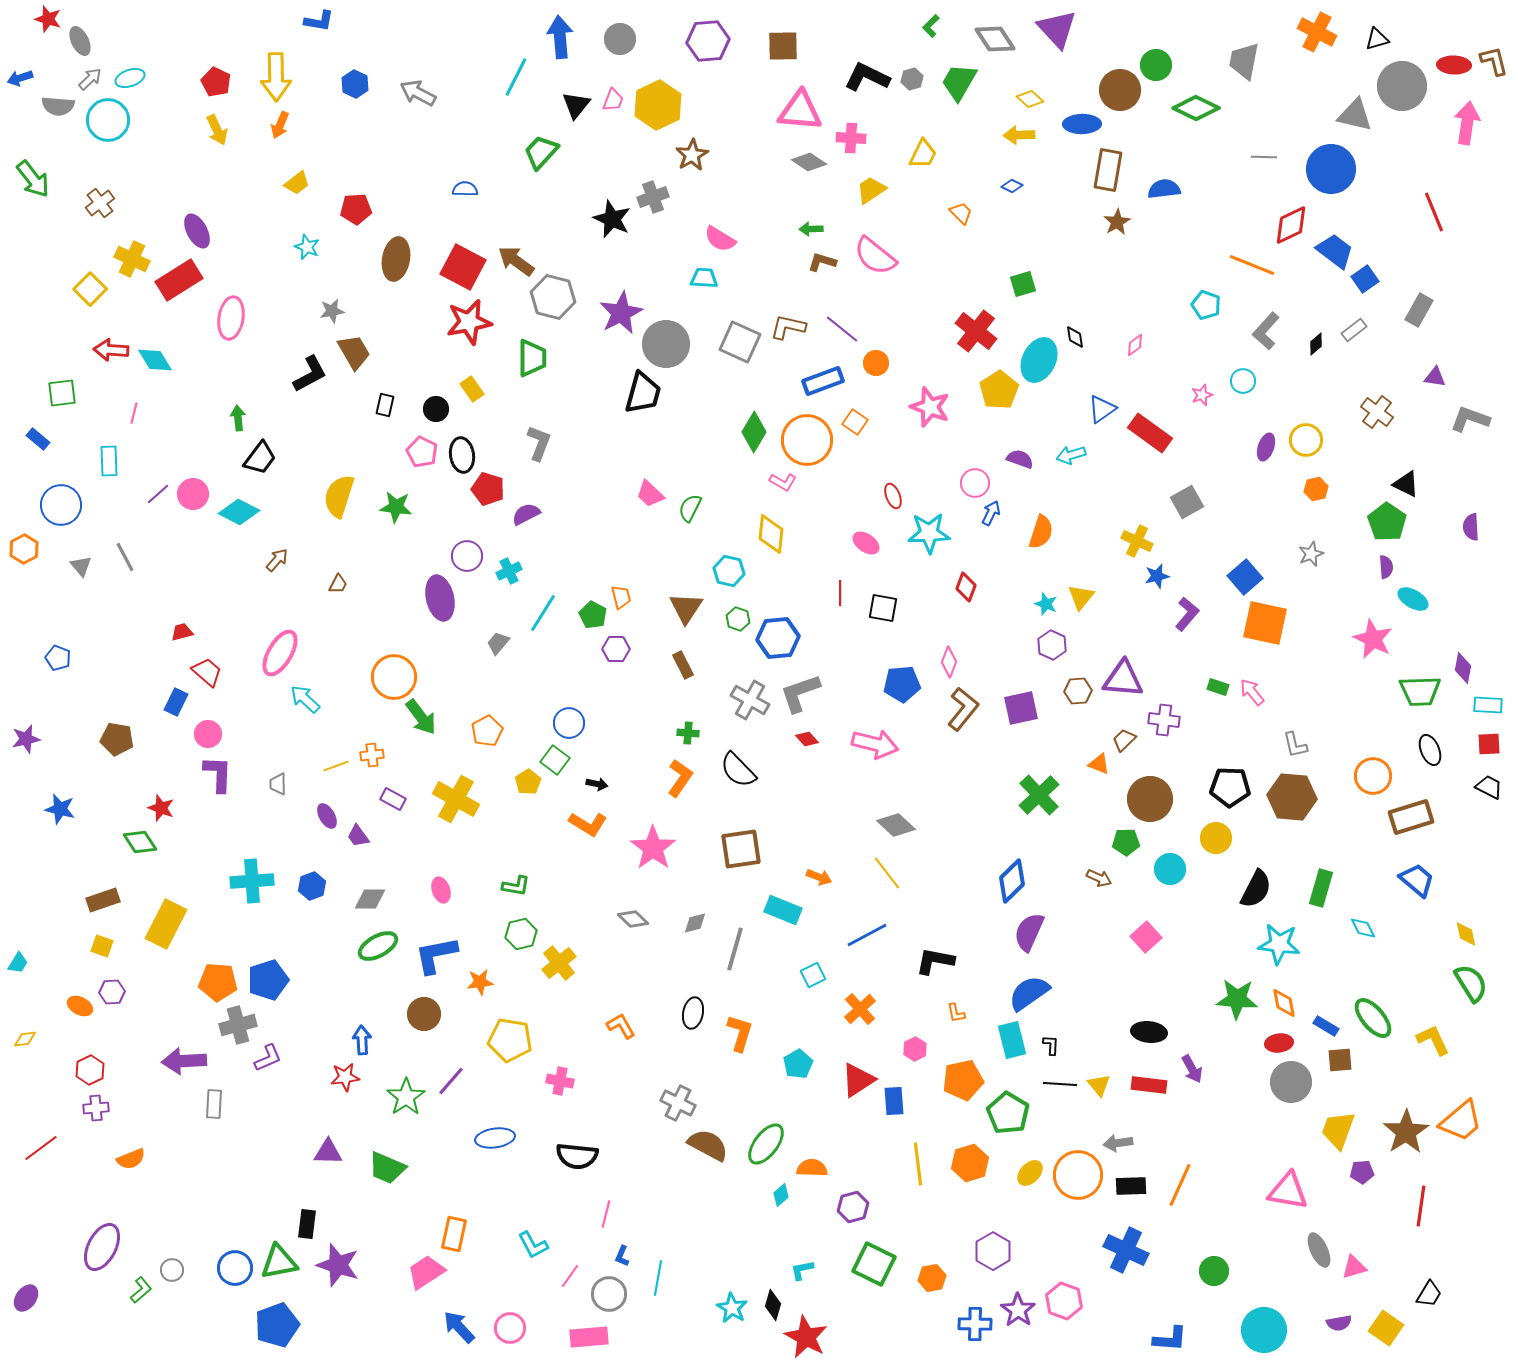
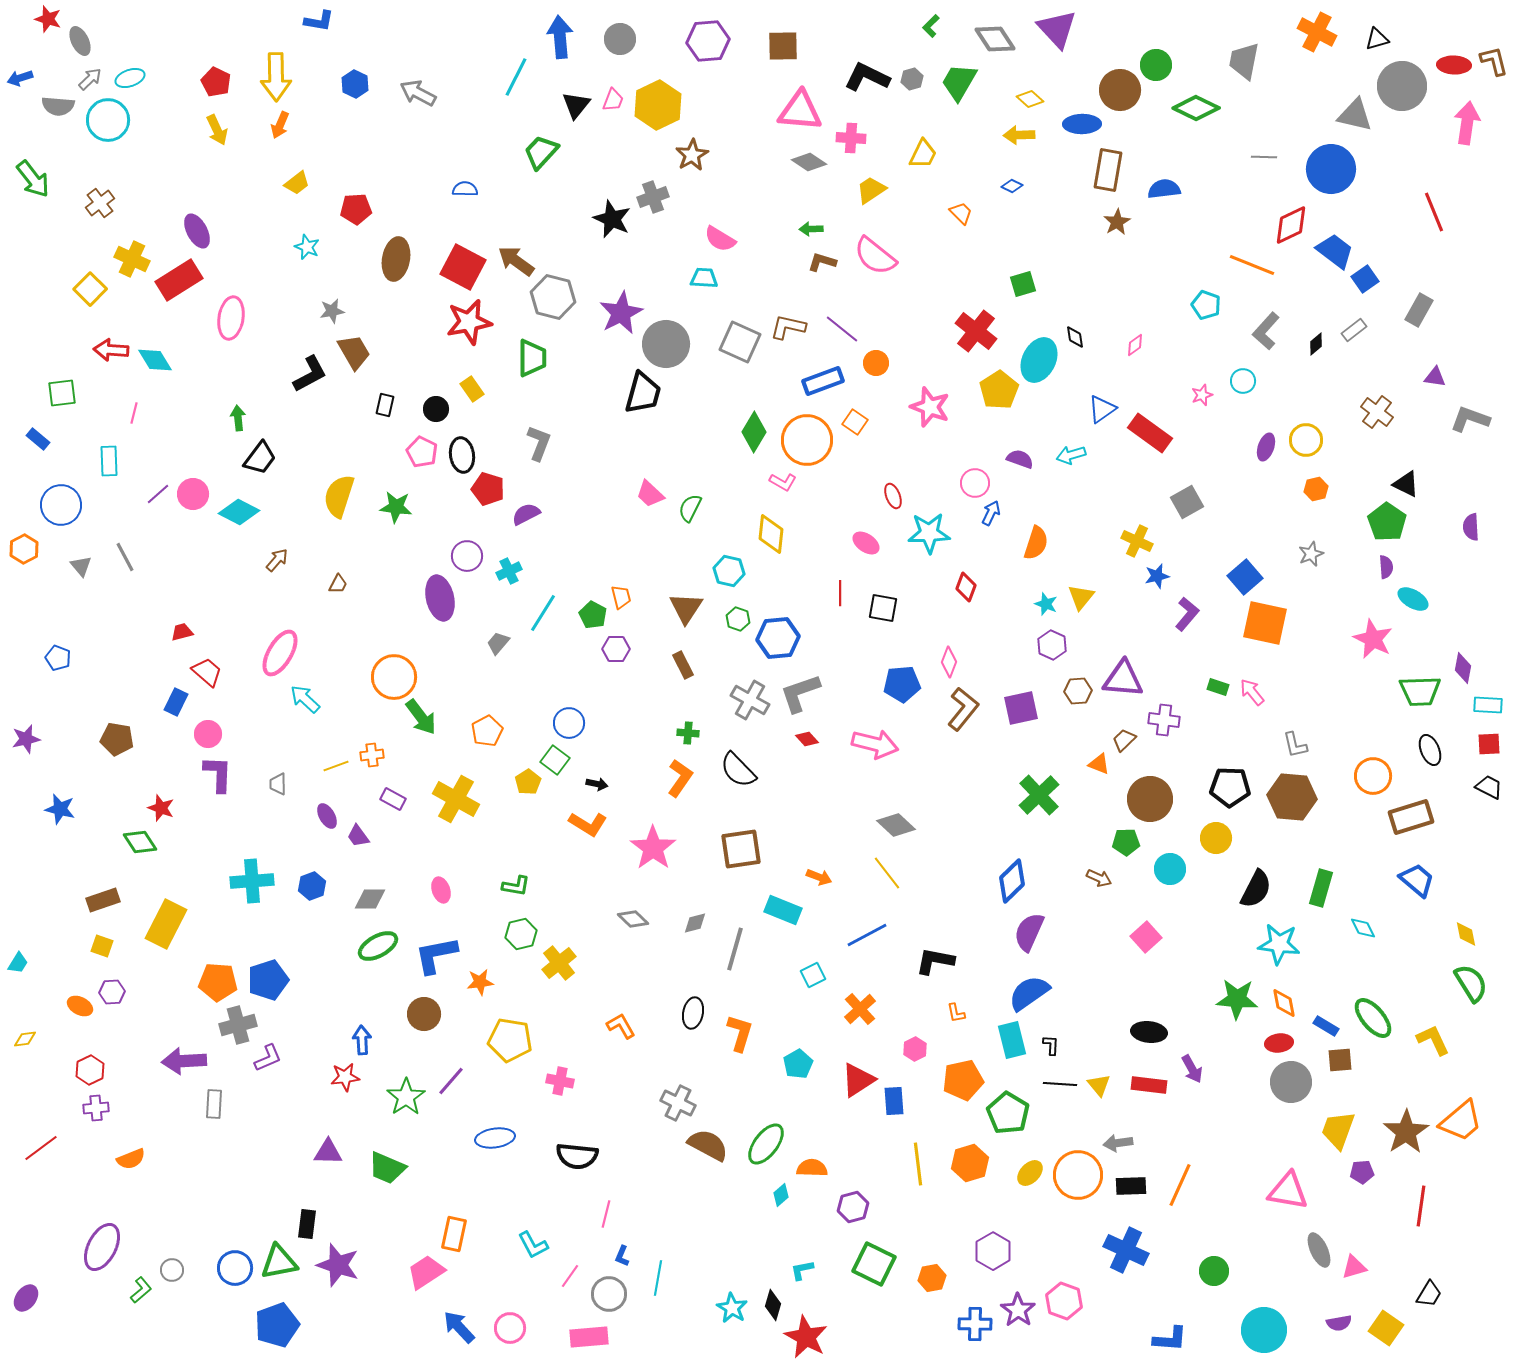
orange semicircle at (1041, 532): moved 5 px left, 11 px down
